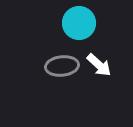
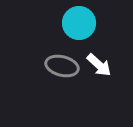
gray ellipse: rotated 20 degrees clockwise
